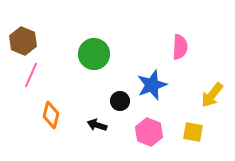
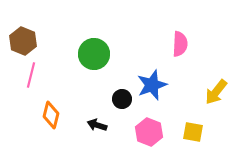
pink semicircle: moved 3 px up
pink line: rotated 10 degrees counterclockwise
yellow arrow: moved 4 px right, 3 px up
black circle: moved 2 px right, 2 px up
